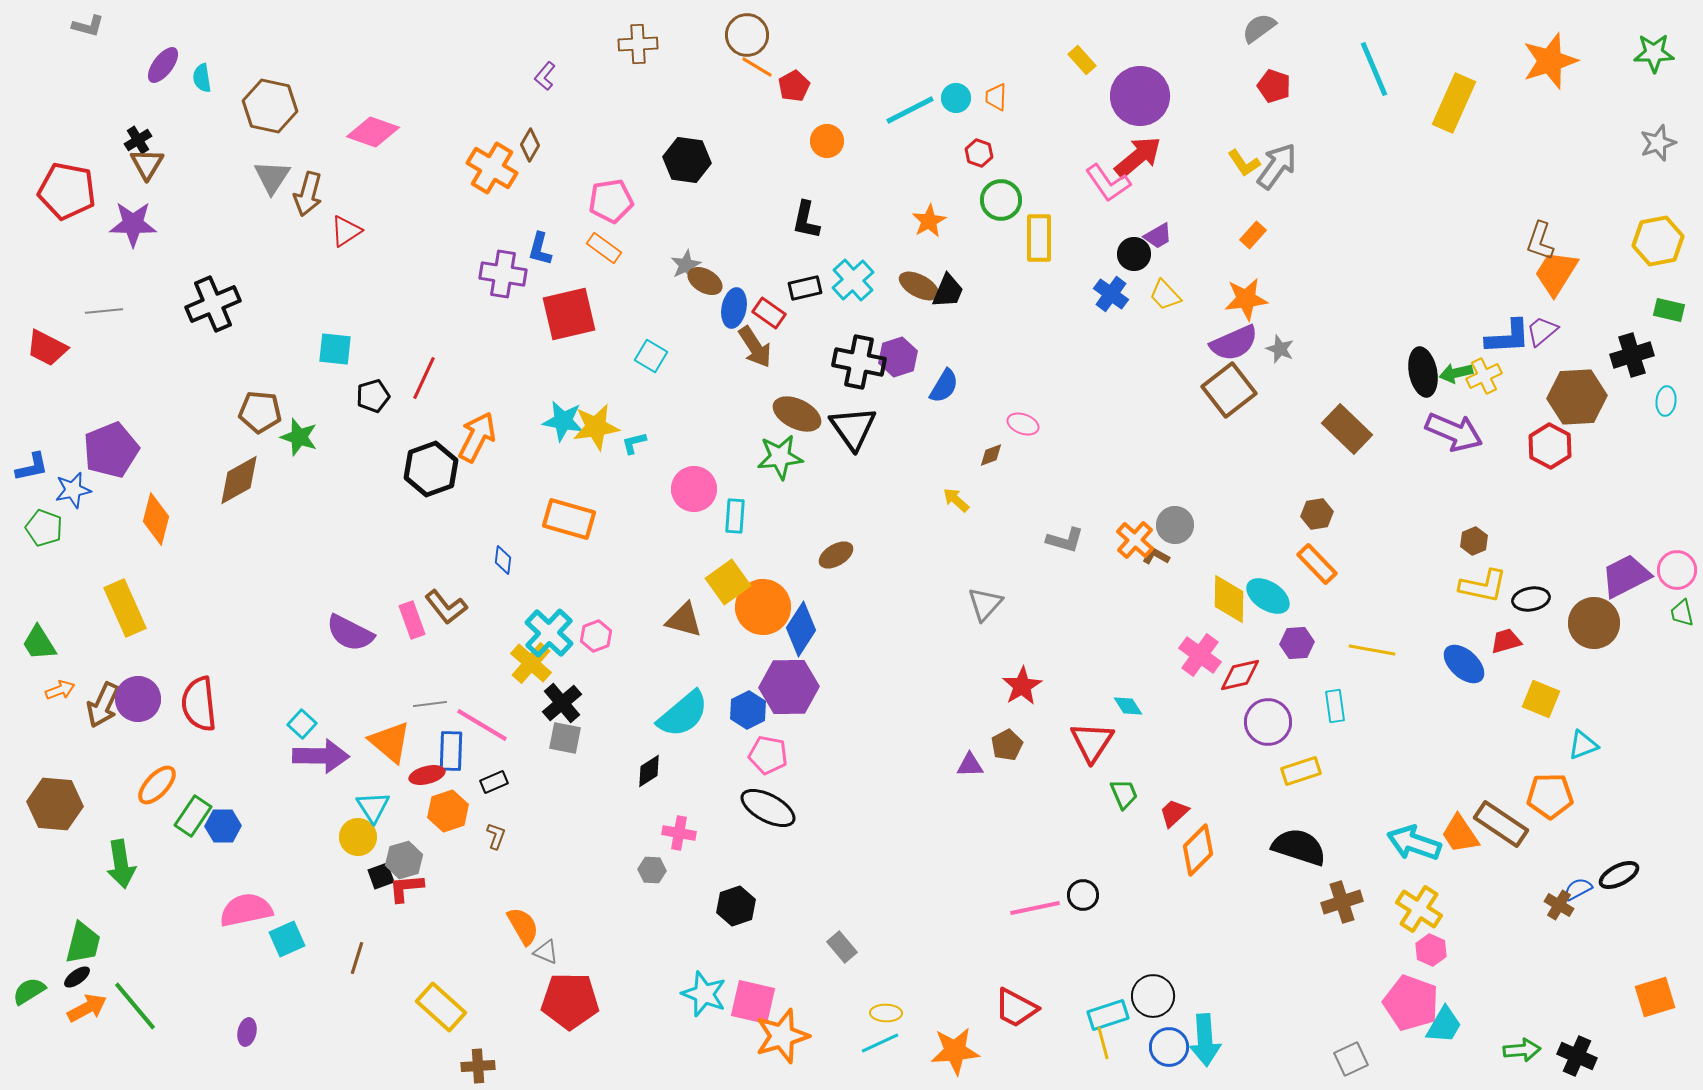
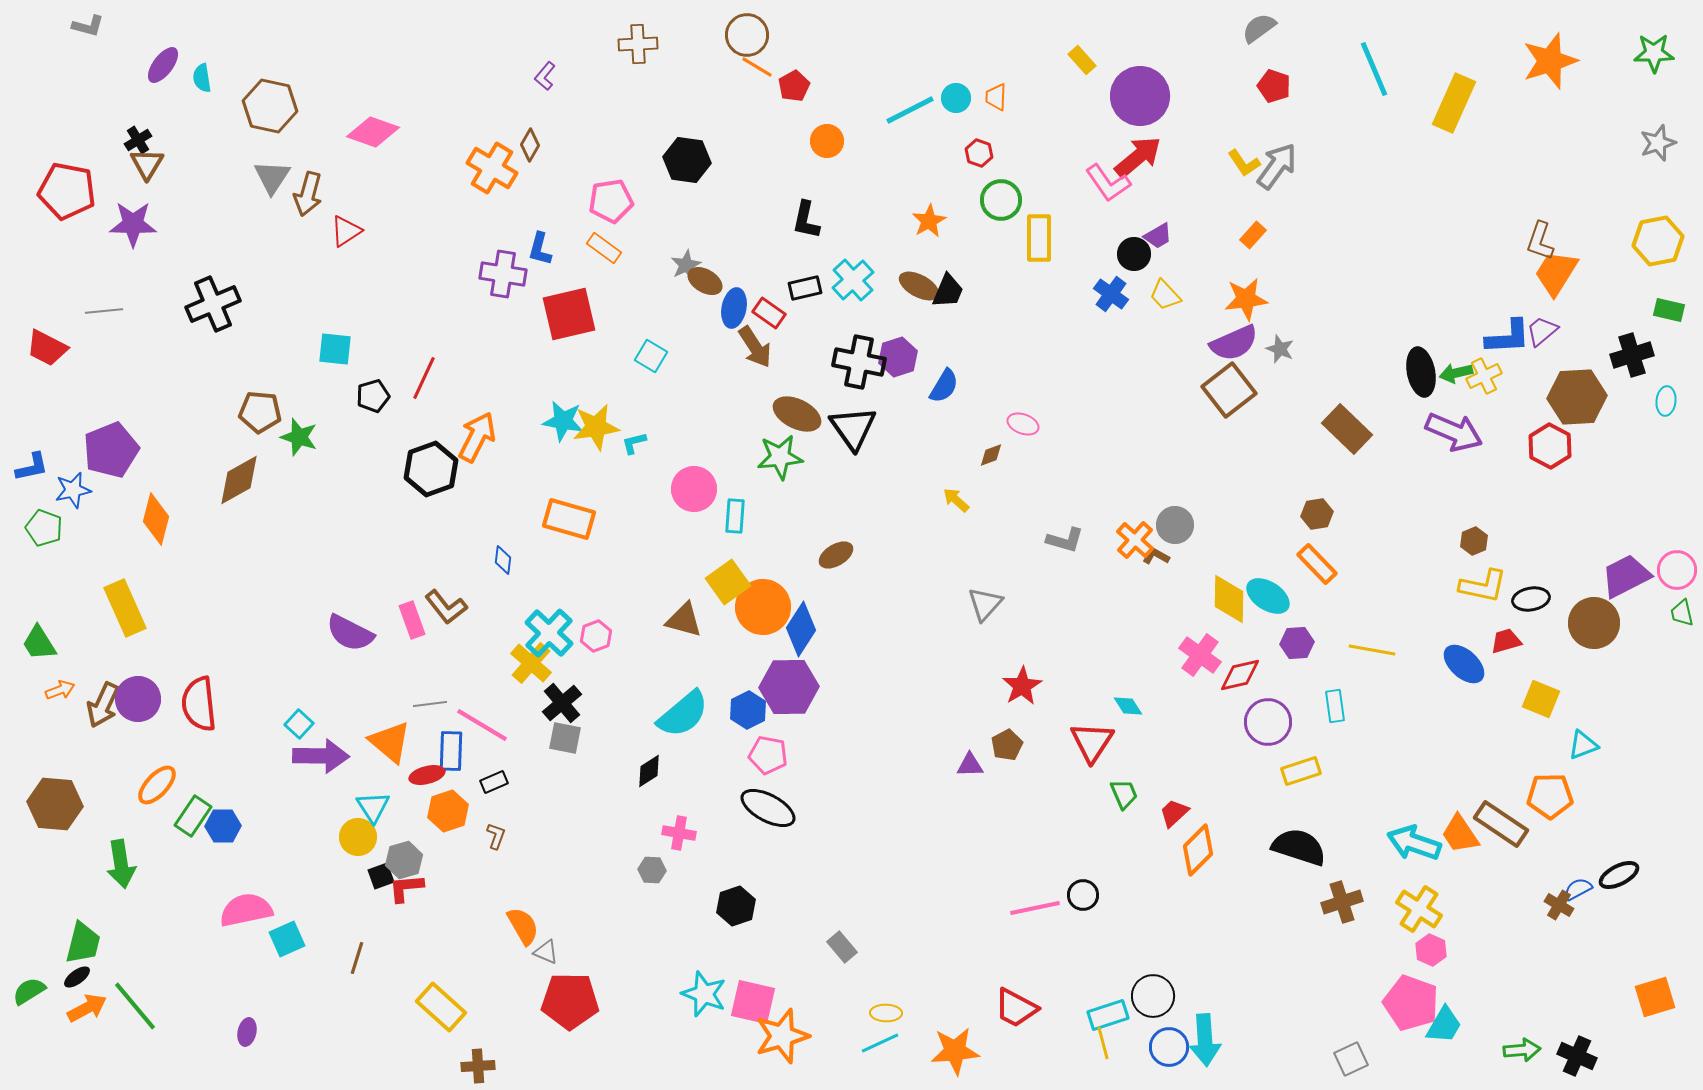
black ellipse at (1423, 372): moved 2 px left
cyan square at (302, 724): moved 3 px left
